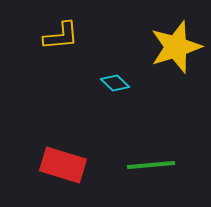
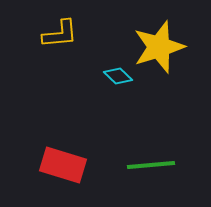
yellow L-shape: moved 1 px left, 2 px up
yellow star: moved 17 px left
cyan diamond: moved 3 px right, 7 px up
